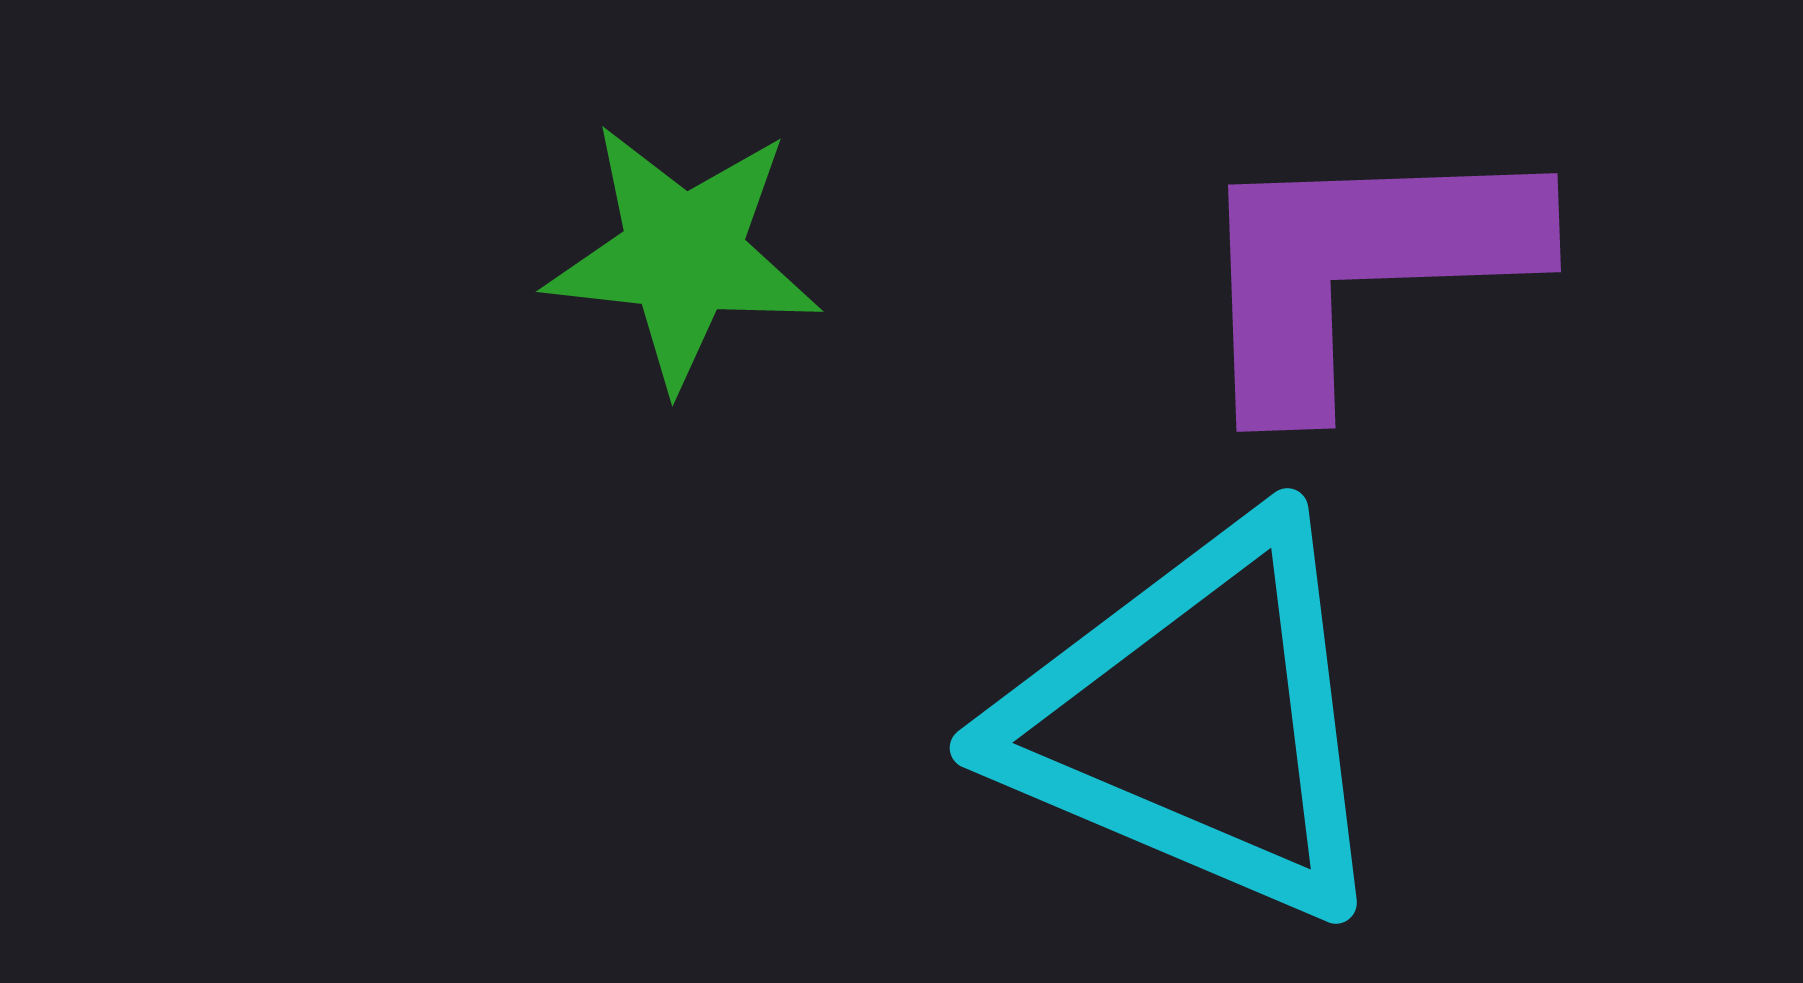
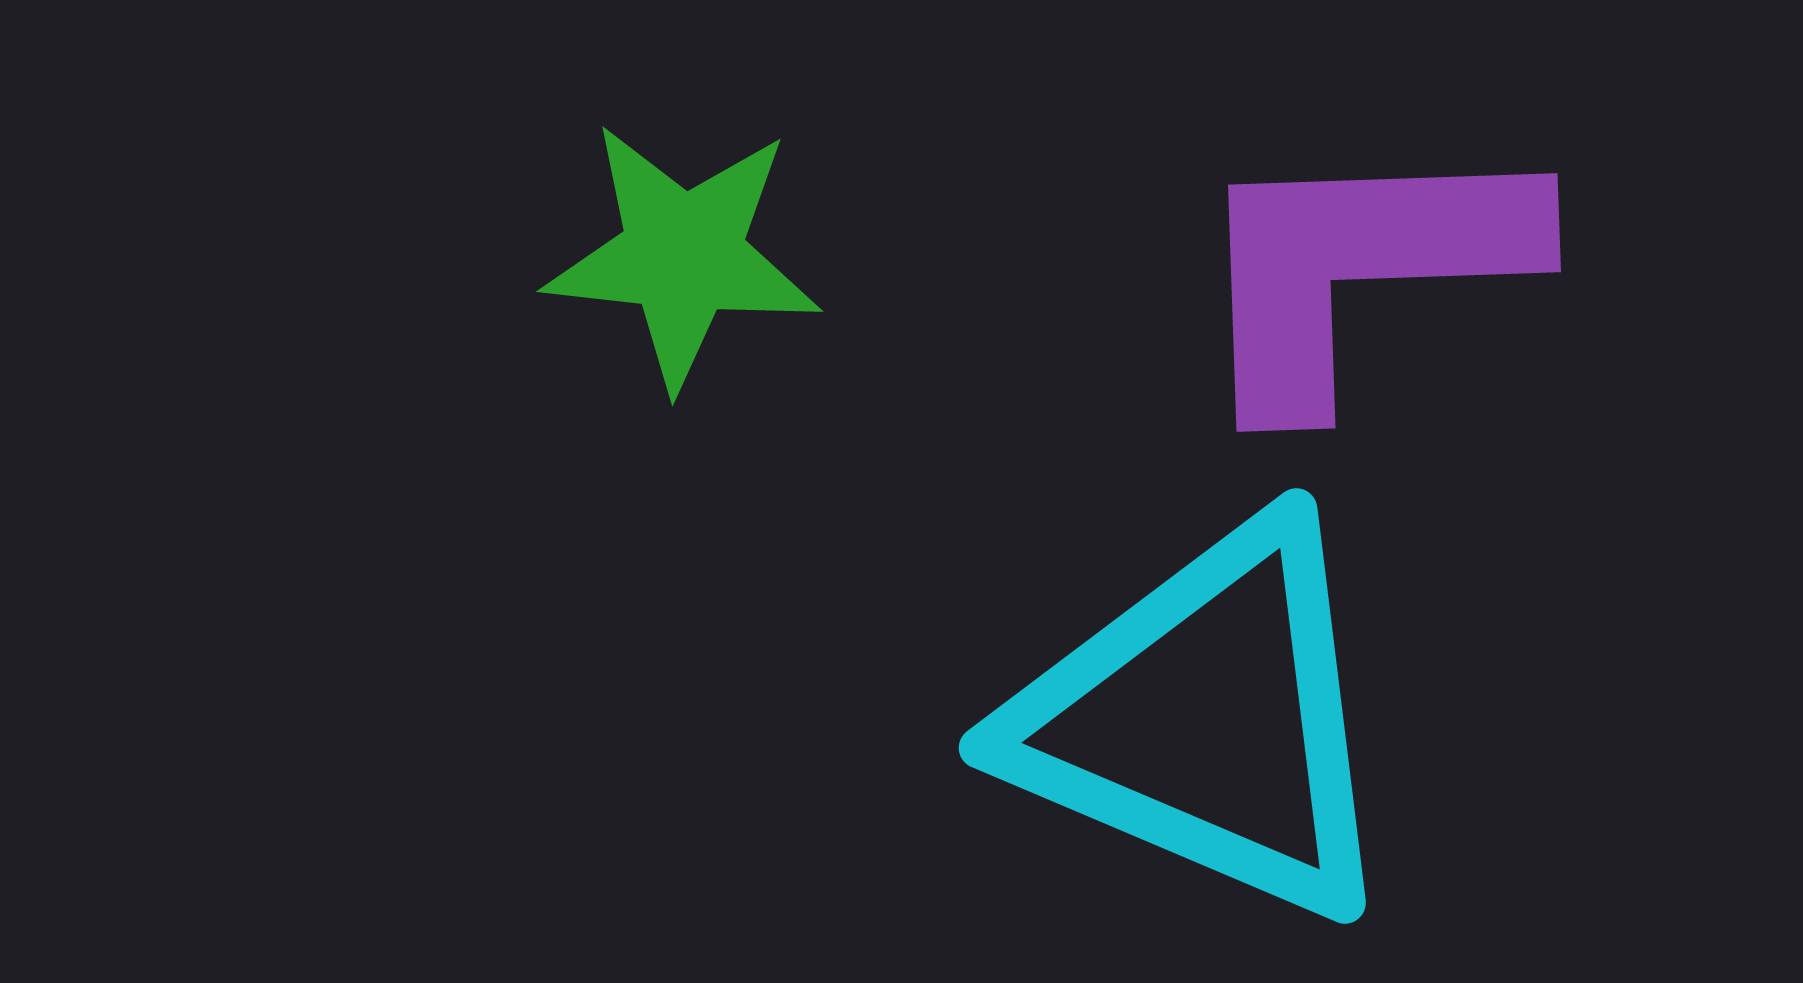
cyan triangle: moved 9 px right
